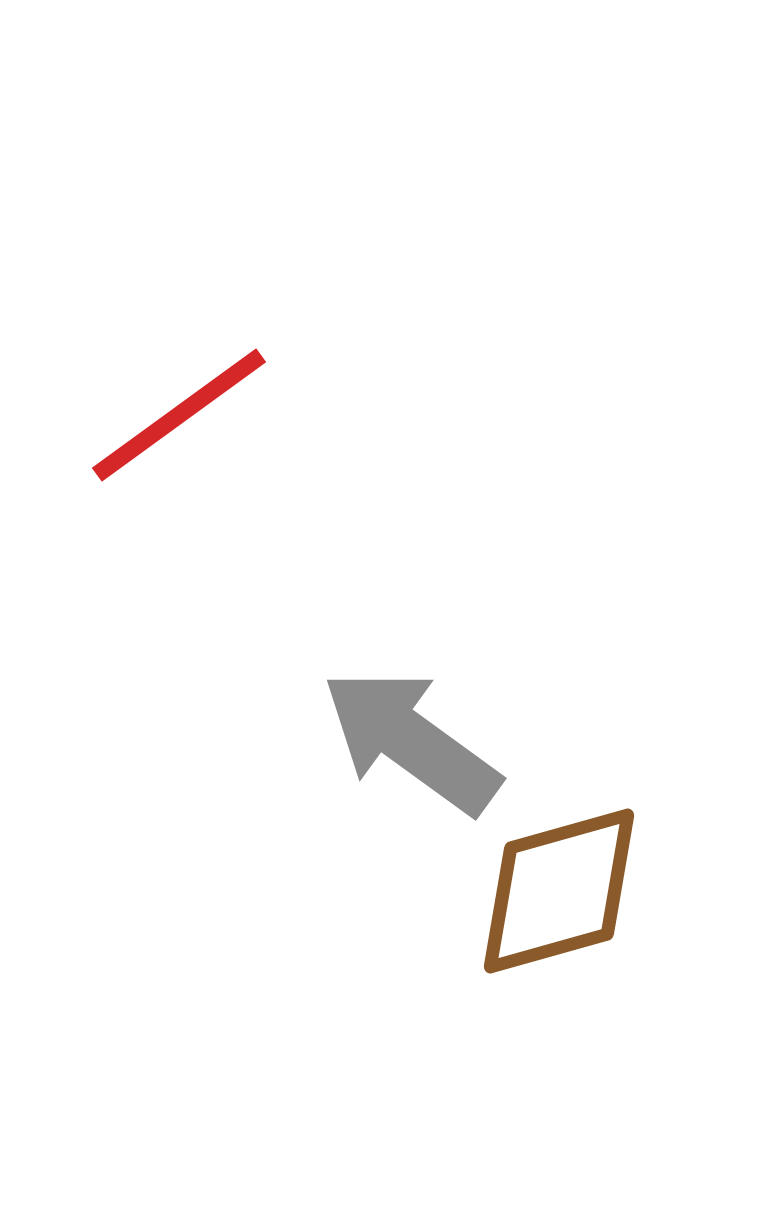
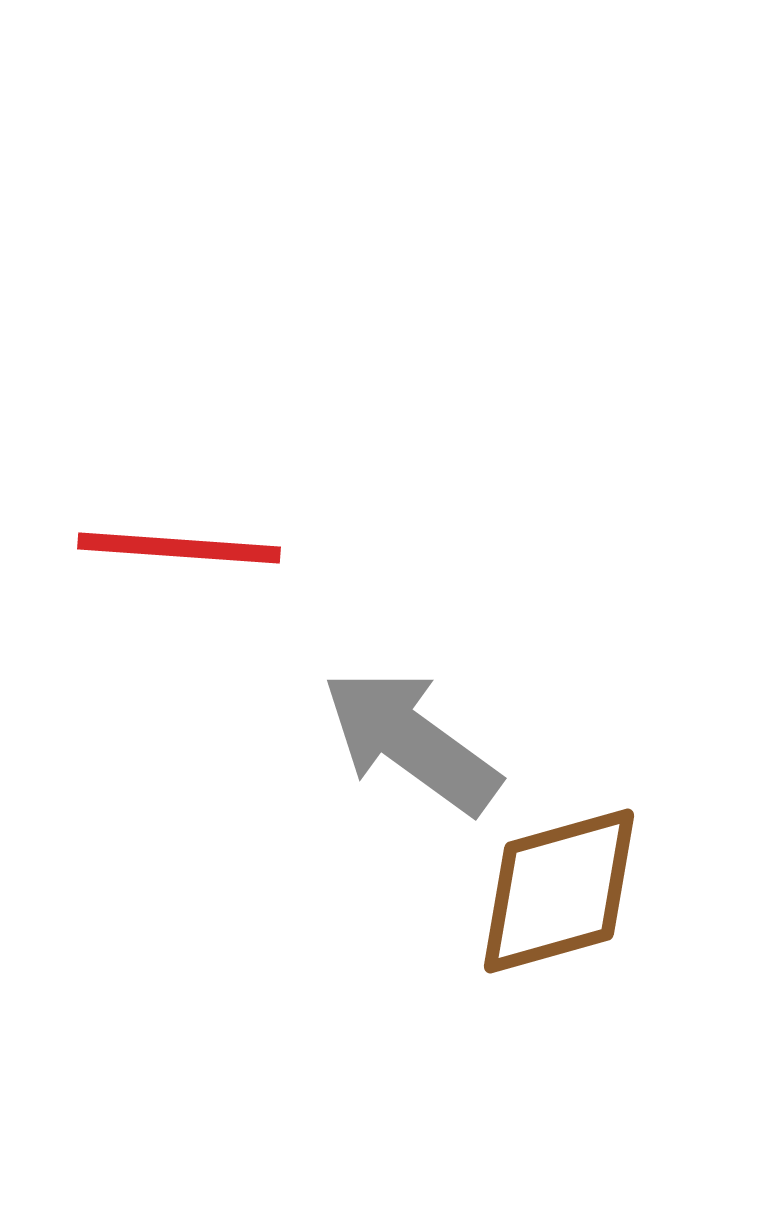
red line: moved 133 px down; rotated 40 degrees clockwise
